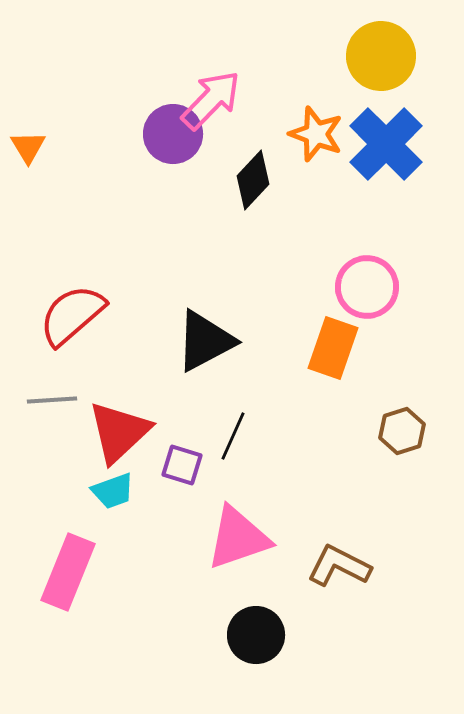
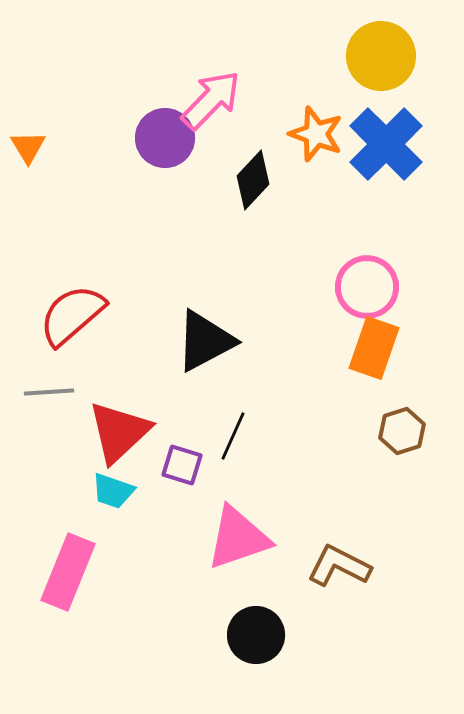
purple circle: moved 8 px left, 4 px down
orange rectangle: moved 41 px right
gray line: moved 3 px left, 8 px up
cyan trapezoid: rotated 39 degrees clockwise
